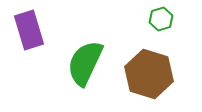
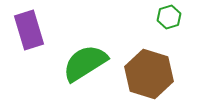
green hexagon: moved 8 px right, 2 px up
green semicircle: rotated 33 degrees clockwise
